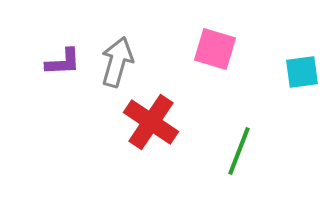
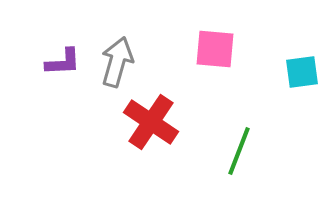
pink square: rotated 12 degrees counterclockwise
